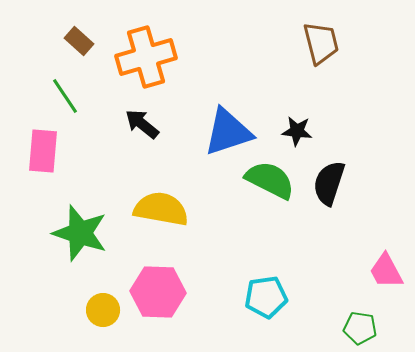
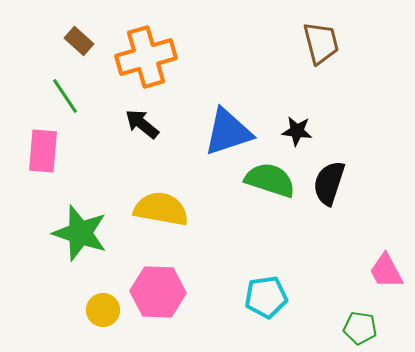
green semicircle: rotated 9 degrees counterclockwise
